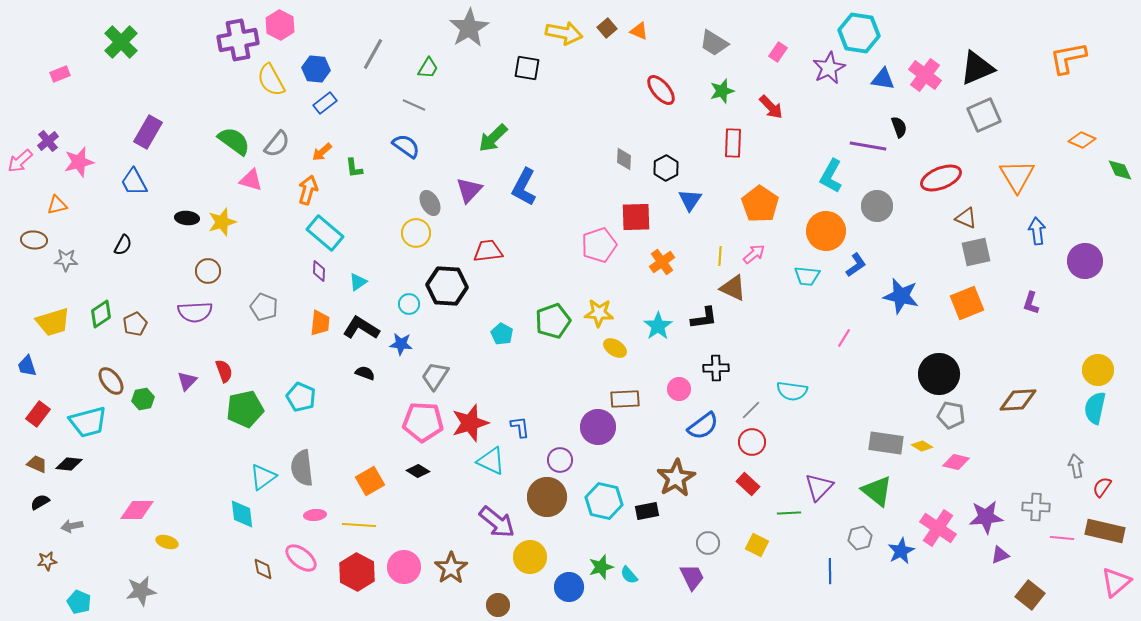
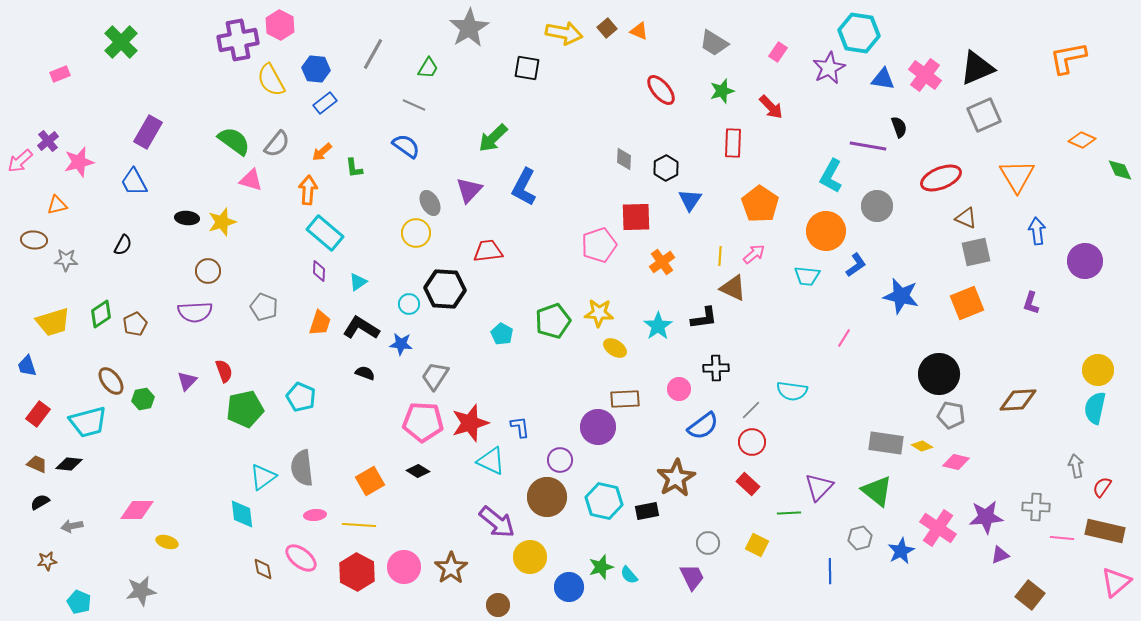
orange arrow at (308, 190): rotated 12 degrees counterclockwise
black hexagon at (447, 286): moved 2 px left, 3 px down
orange trapezoid at (320, 323): rotated 12 degrees clockwise
